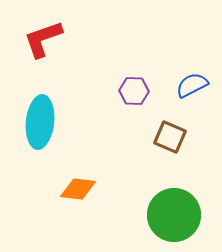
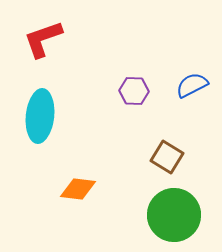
cyan ellipse: moved 6 px up
brown square: moved 3 px left, 20 px down; rotated 8 degrees clockwise
